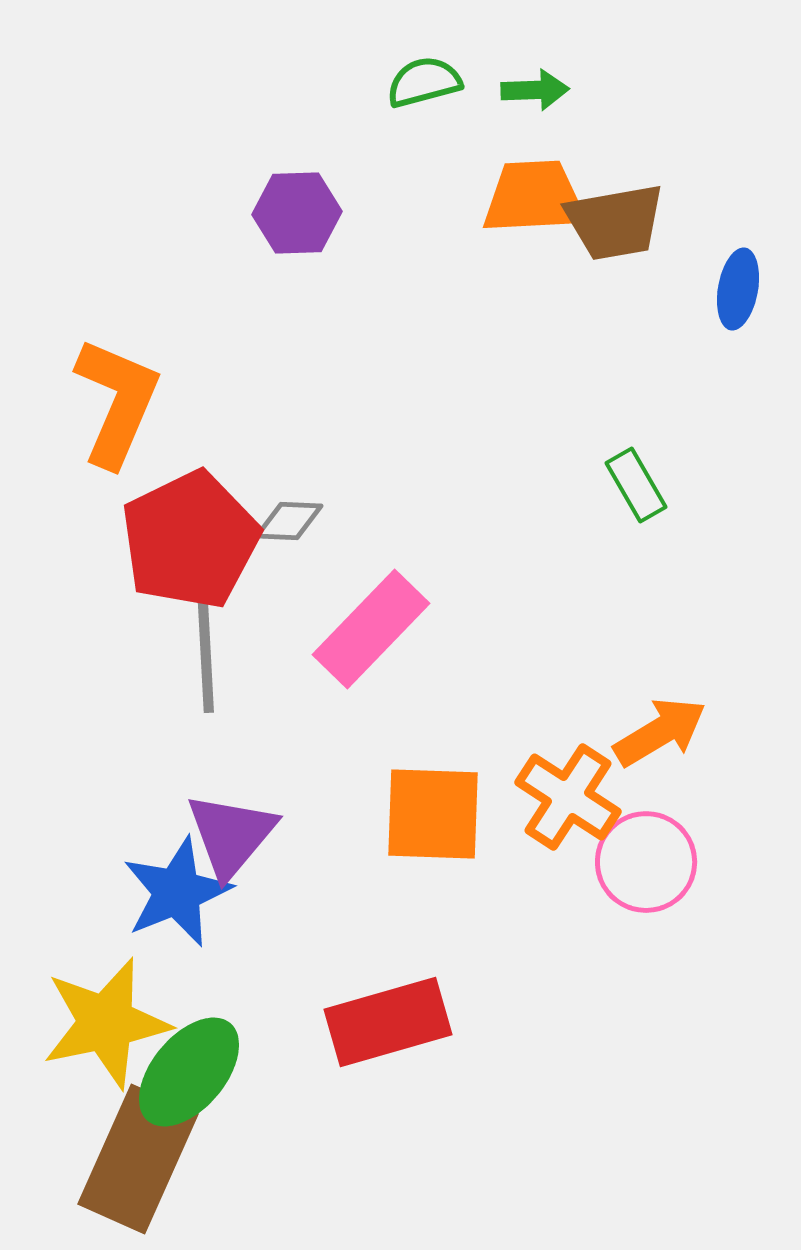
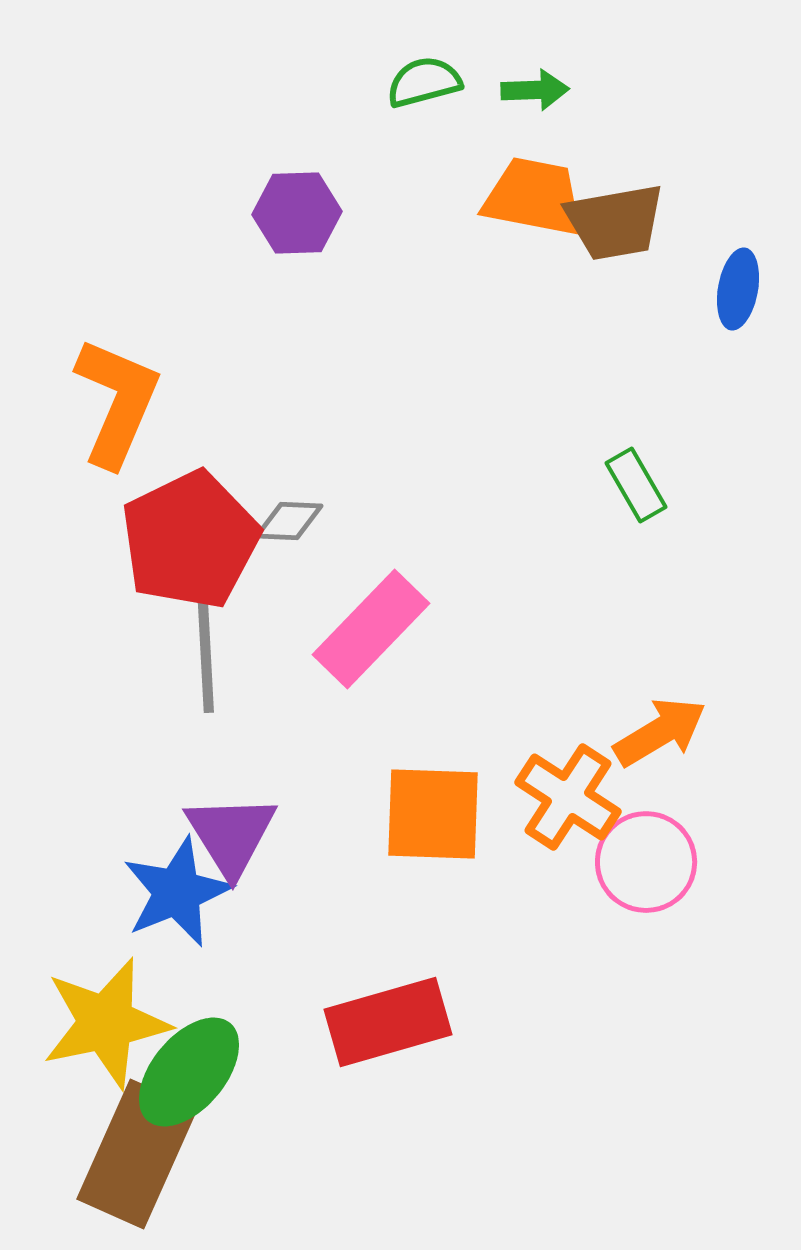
orange trapezoid: rotated 14 degrees clockwise
purple triangle: rotated 12 degrees counterclockwise
brown rectangle: moved 1 px left, 5 px up
